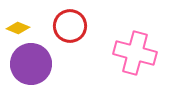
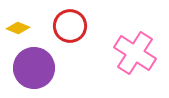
pink cross: rotated 18 degrees clockwise
purple circle: moved 3 px right, 4 px down
